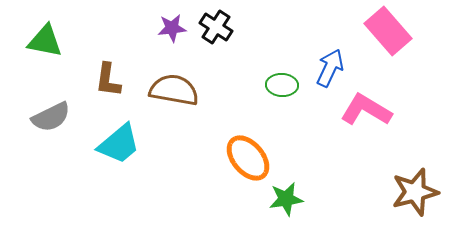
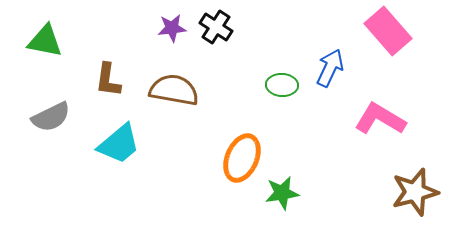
pink L-shape: moved 14 px right, 9 px down
orange ellipse: moved 6 px left; rotated 63 degrees clockwise
green star: moved 4 px left, 6 px up
